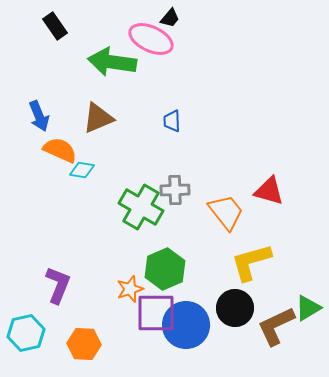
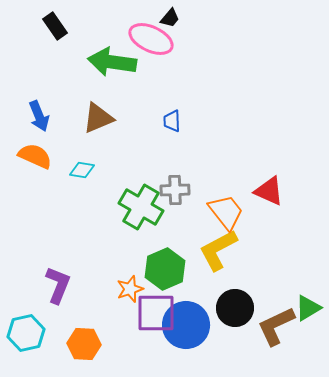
orange semicircle: moved 25 px left, 6 px down
red triangle: rotated 8 degrees clockwise
yellow L-shape: moved 33 px left, 12 px up; rotated 12 degrees counterclockwise
